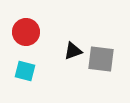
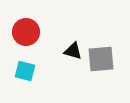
black triangle: rotated 36 degrees clockwise
gray square: rotated 12 degrees counterclockwise
